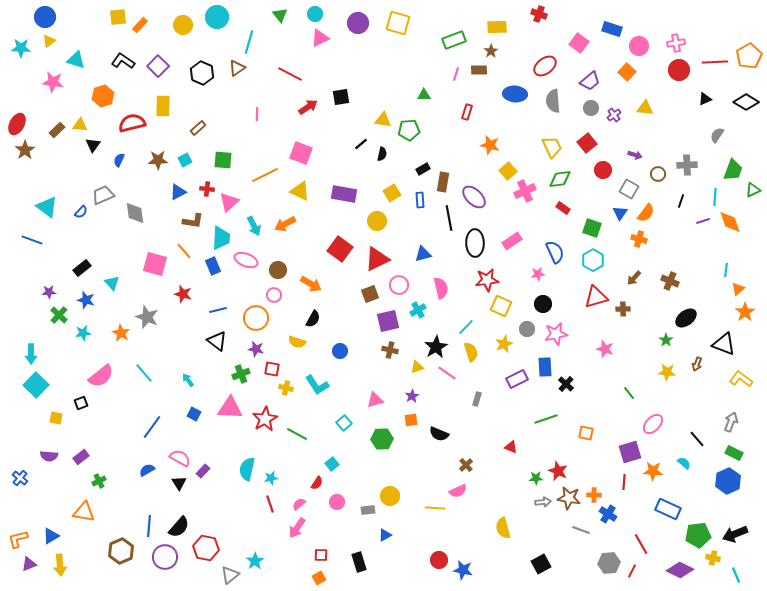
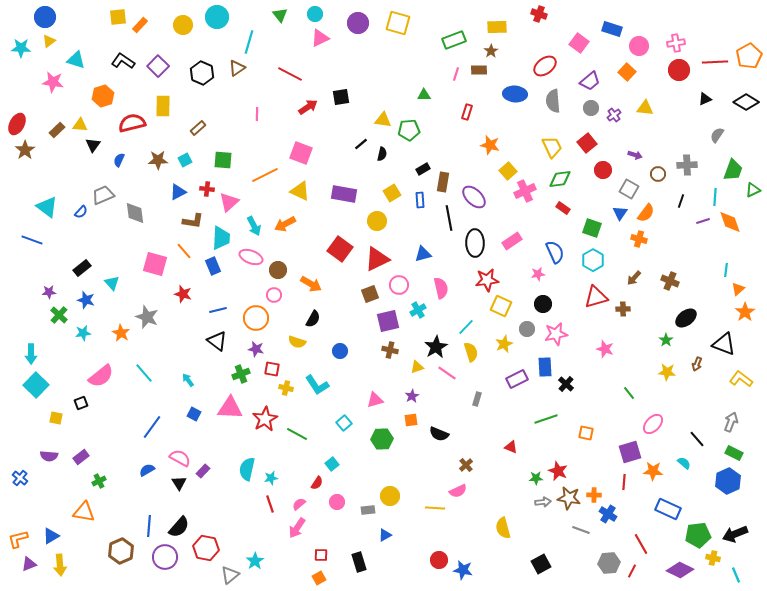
pink ellipse at (246, 260): moved 5 px right, 3 px up
